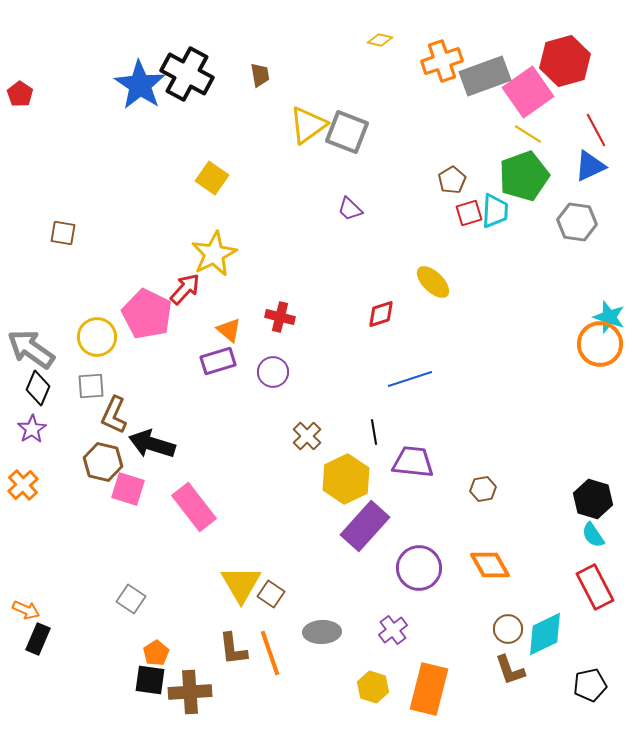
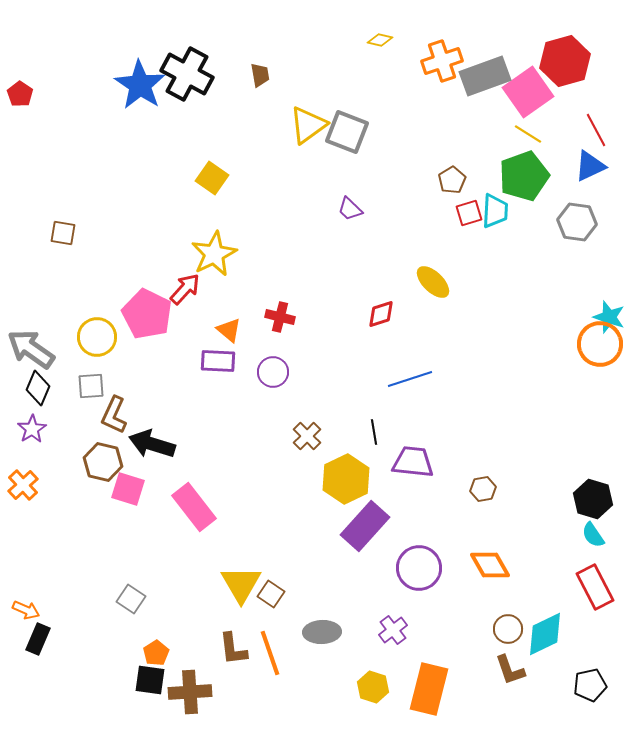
purple rectangle at (218, 361): rotated 20 degrees clockwise
